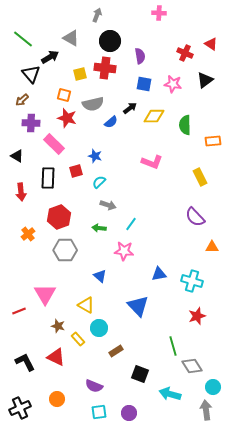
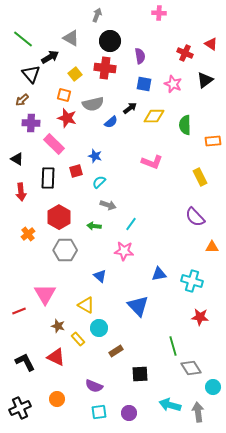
yellow square at (80, 74): moved 5 px left; rotated 24 degrees counterclockwise
pink star at (173, 84): rotated 12 degrees clockwise
black triangle at (17, 156): moved 3 px down
red hexagon at (59, 217): rotated 10 degrees counterclockwise
green arrow at (99, 228): moved 5 px left, 2 px up
red star at (197, 316): moved 3 px right, 1 px down; rotated 24 degrees clockwise
gray diamond at (192, 366): moved 1 px left, 2 px down
black square at (140, 374): rotated 24 degrees counterclockwise
cyan arrow at (170, 394): moved 11 px down
gray arrow at (206, 410): moved 8 px left, 2 px down
